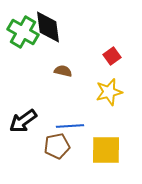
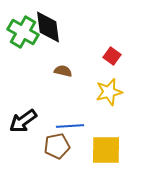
red square: rotated 18 degrees counterclockwise
